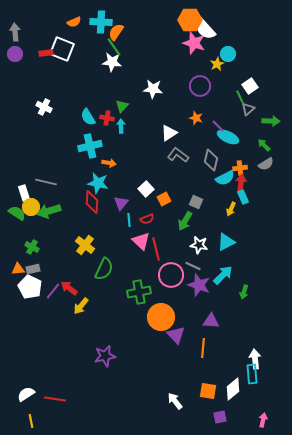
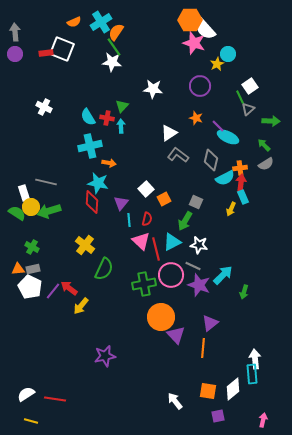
cyan cross at (101, 22): rotated 35 degrees counterclockwise
red semicircle at (147, 219): rotated 56 degrees counterclockwise
cyan triangle at (226, 242): moved 54 px left
green cross at (139, 292): moved 5 px right, 8 px up
purple triangle at (211, 321): moved 1 px left, 2 px down; rotated 42 degrees counterclockwise
purple square at (220, 417): moved 2 px left, 1 px up
yellow line at (31, 421): rotated 64 degrees counterclockwise
